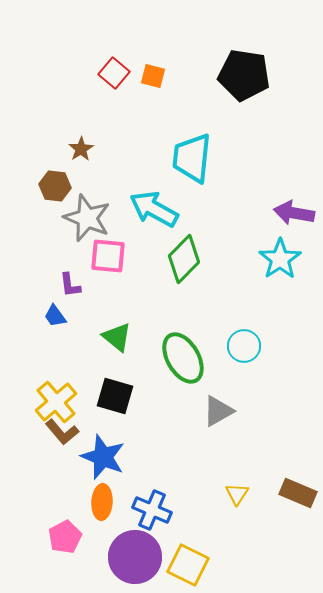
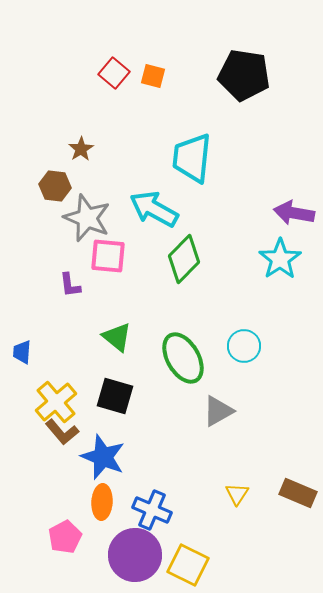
blue trapezoid: moved 33 px left, 36 px down; rotated 40 degrees clockwise
purple circle: moved 2 px up
